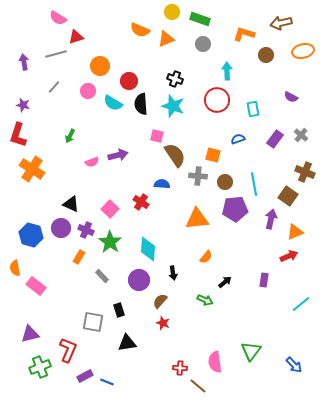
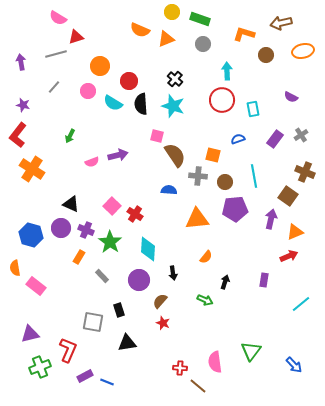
purple arrow at (24, 62): moved 3 px left
black cross at (175, 79): rotated 21 degrees clockwise
red circle at (217, 100): moved 5 px right
red L-shape at (18, 135): rotated 20 degrees clockwise
gray cross at (301, 135): rotated 16 degrees clockwise
blue semicircle at (162, 184): moved 7 px right, 6 px down
cyan line at (254, 184): moved 8 px up
red cross at (141, 202): moved 6 px left, 12 px down
pink square at (110, 209): moved 2 px right, 3 px up
black arrow at (225, 282): rotated 32 degrees counterclockwise
